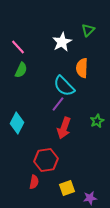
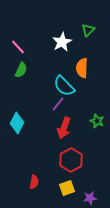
green star: rotated 24 degrees counterclockwise
red hexagon: moved 25 px right; rotated 20 degrees counterclockwise
